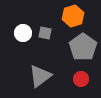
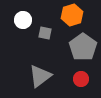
orange hexagon: moved 1 px left, 1 px up
white circle: moved 13 px up
